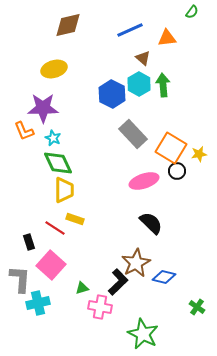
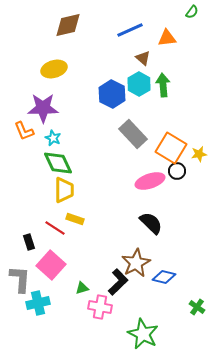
pink ellipse: moved 6 px right
